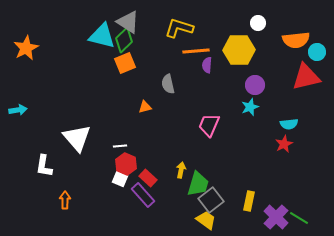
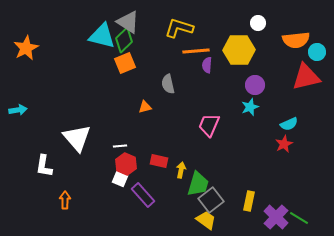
cyan semicircle: rotated 18 degrees counterclockwise
red rectangle: moved 11 px right, 17 px up; rotated 30 degrees counterclockwise
